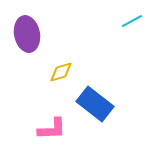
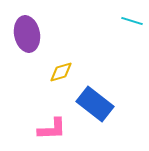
cyan line: rotated 45 degrees clockwise
